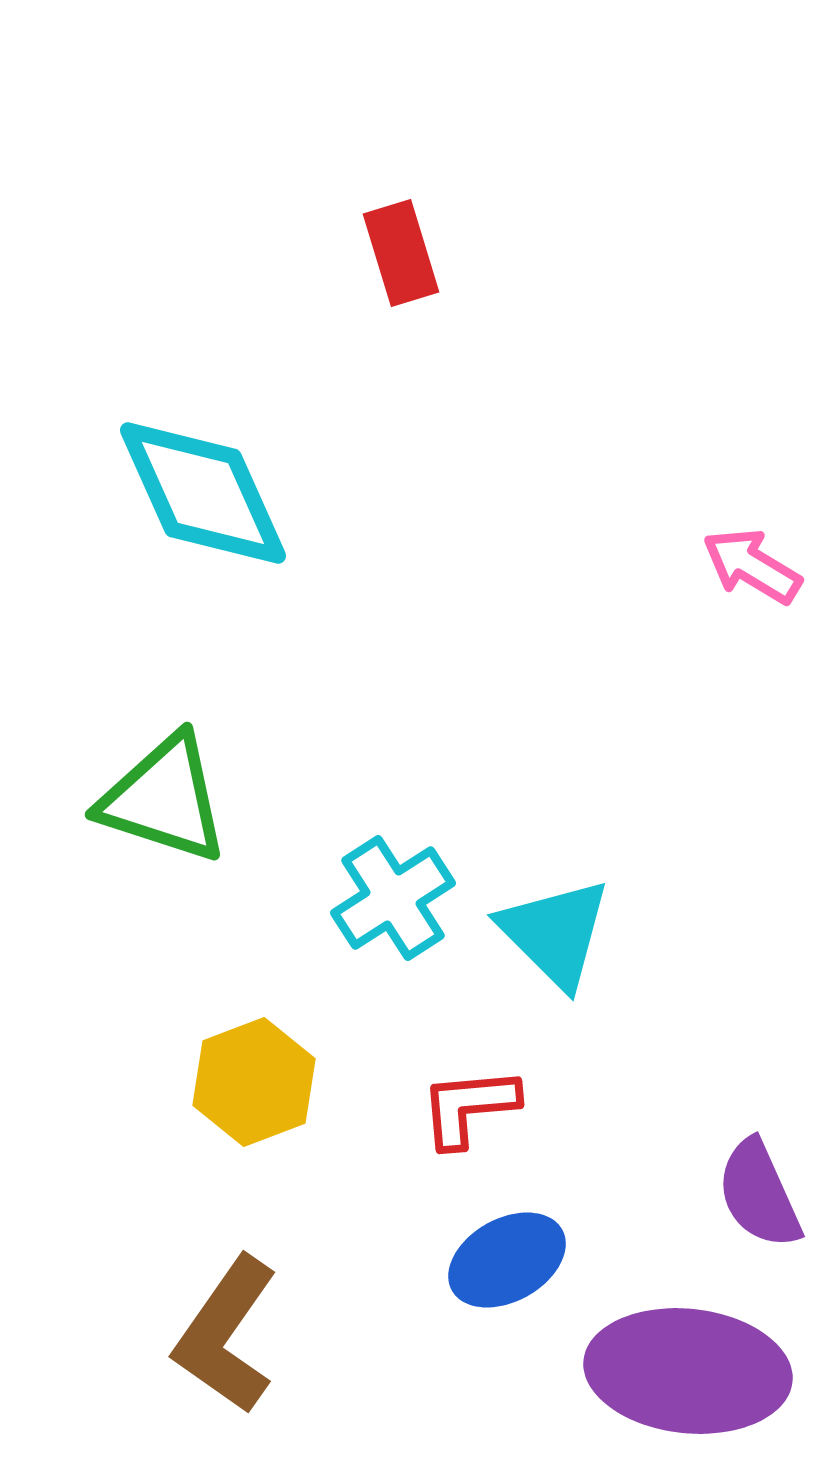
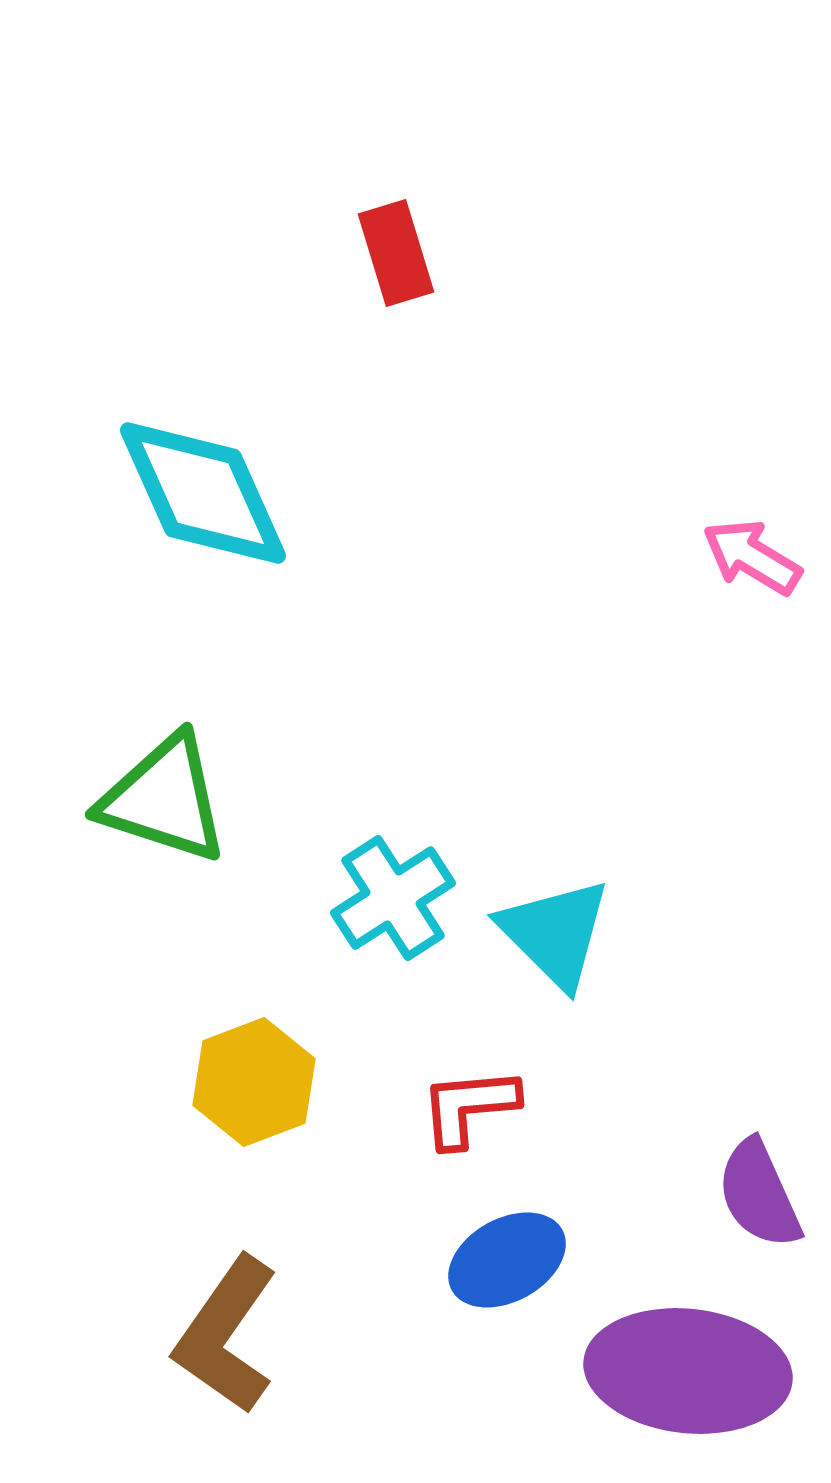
red rectangle: moved 5 px left
pink arrow: moved 9 px up
